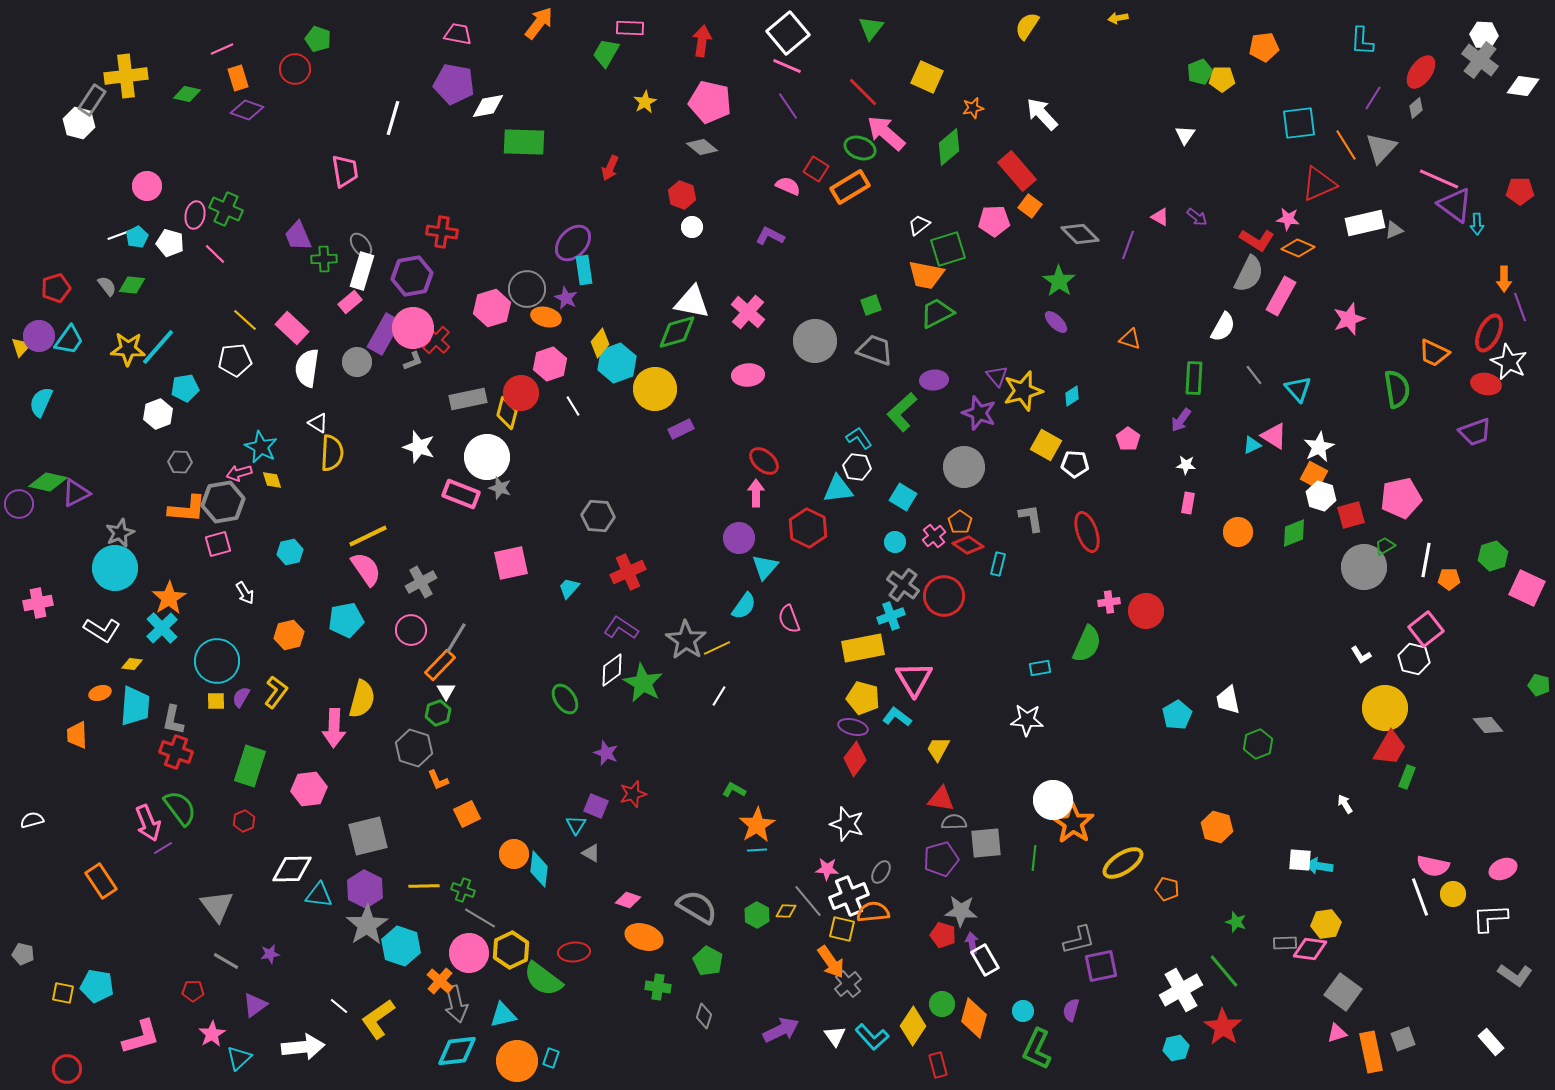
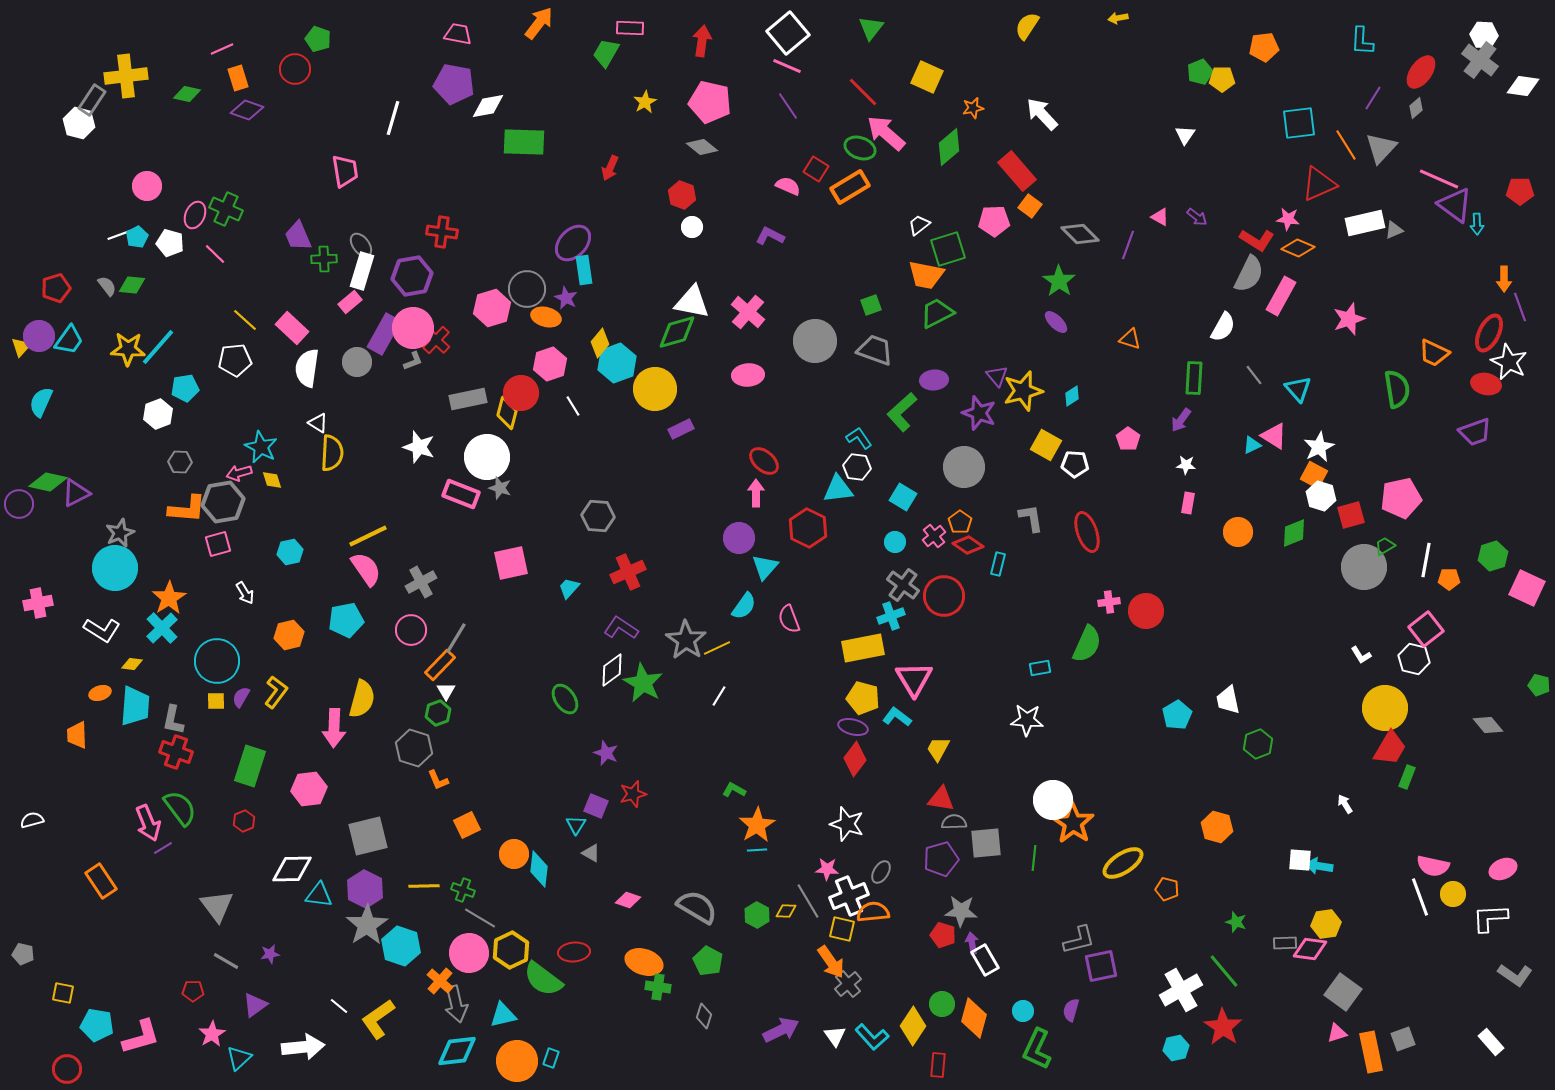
pink ellipse at (195, 215): rotated 12 degrees clockwise
orange square at (467, 814): moved 11 px down
gray line at (808, 901): rotated 9 degrees clockwise
orange ellipse at (644, 937): moved 25 px down
cyan pentagon at (97, 986): moved 39 px down
red rectangle at (938, 1065): rotated 20 degrees clockwise
